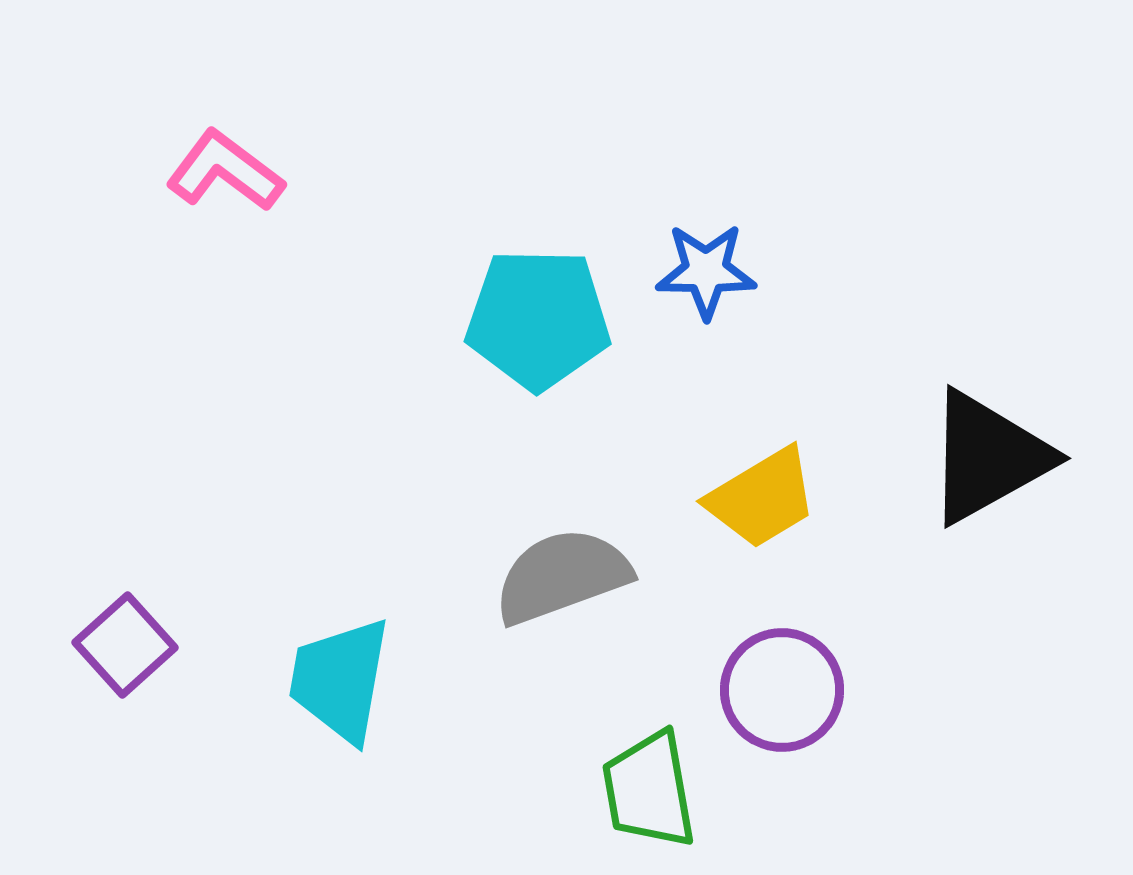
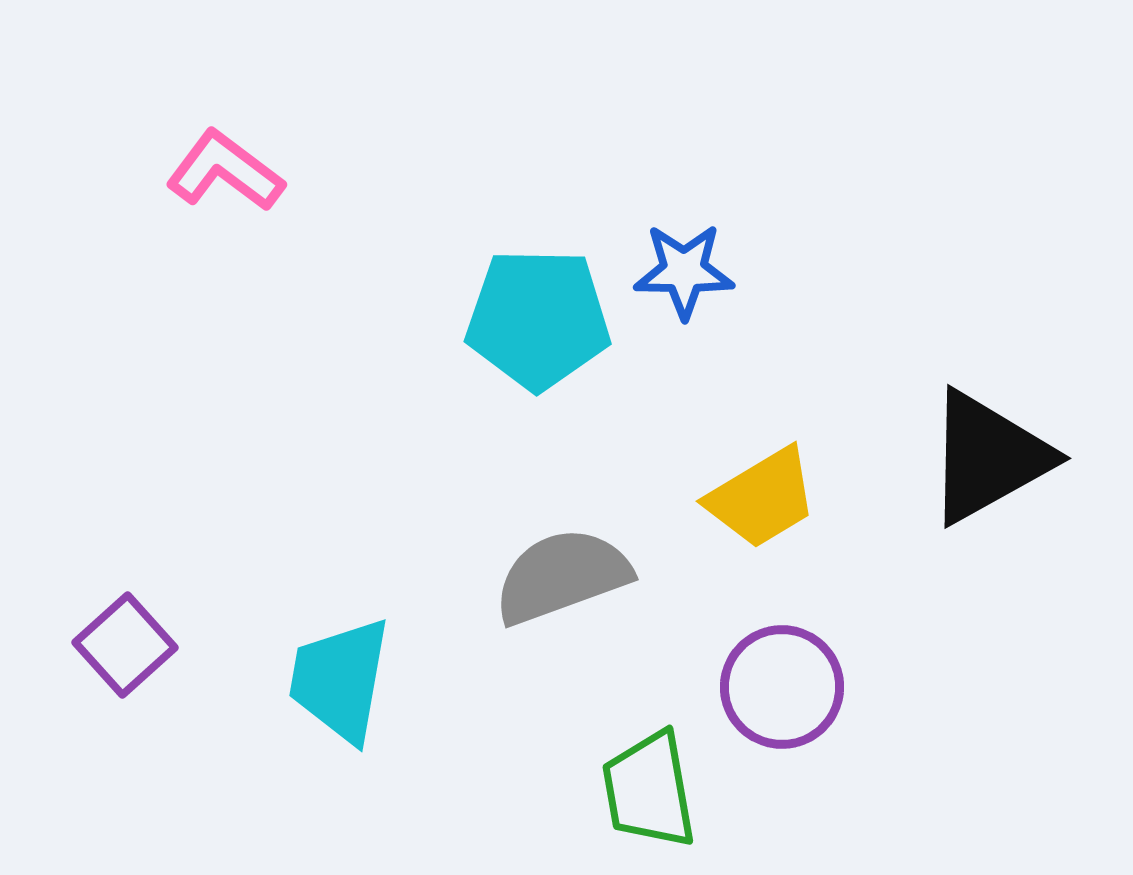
blue star: moved 22 px left
purple circle: moved 3 px up
